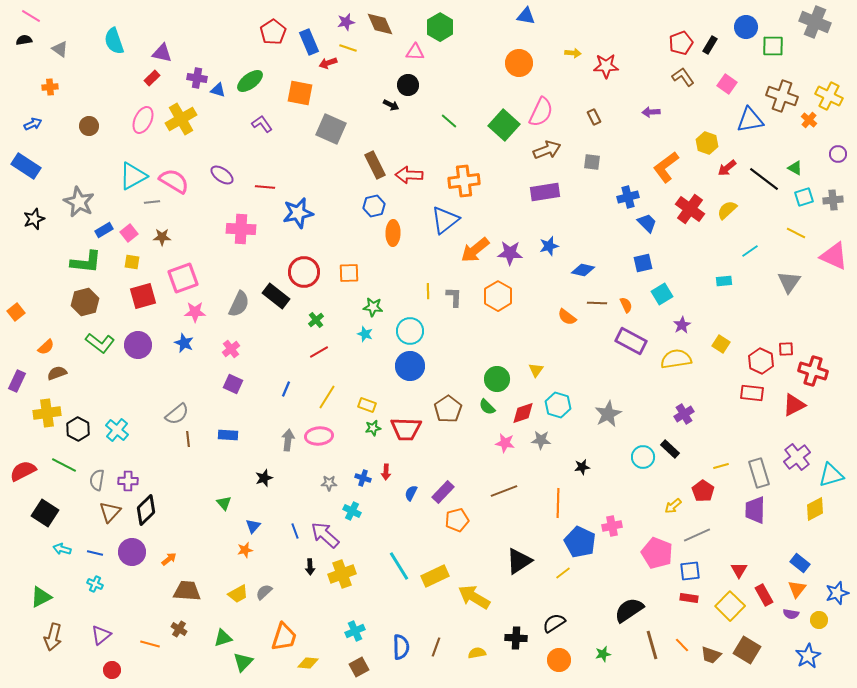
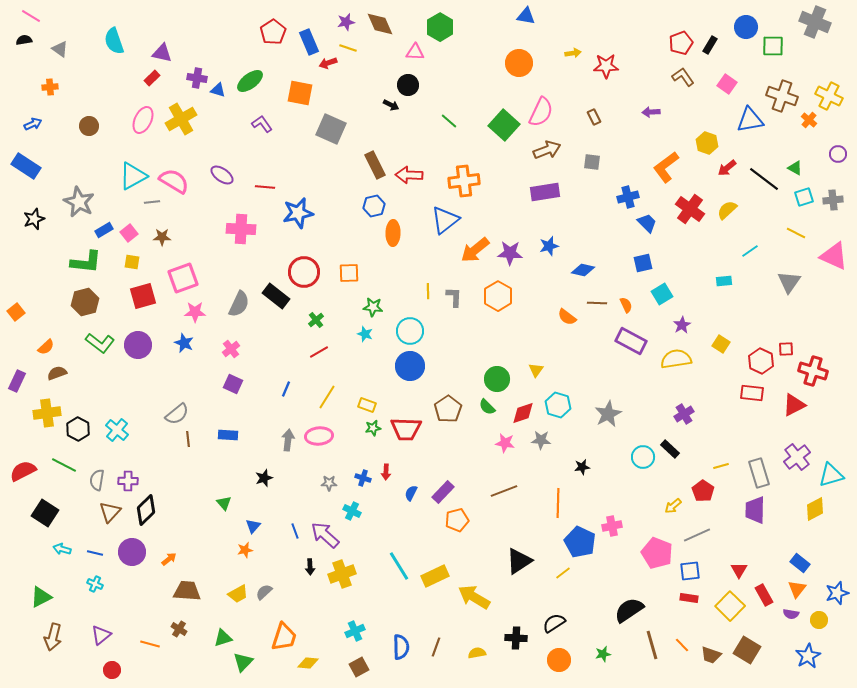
yellow arrow at (573, 53): rotated 14 degrees counterclockwise
